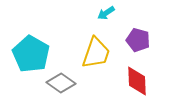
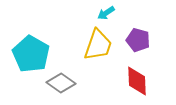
yellow trapezoid: moved 2 px right, 8 px up
